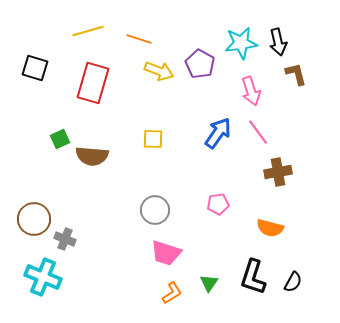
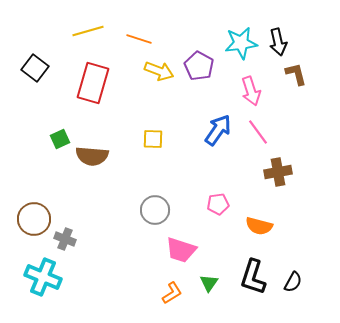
purple pentagon: moved 1 px left, 2 px down
black square: rotated 20 degrees clockwise
blue arrow: moved 3 px up
orange semicircle: moved 11 px left, 2 px up
pink trapezoid: moved 15 px right, 3 px up
